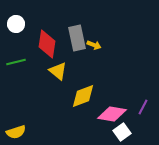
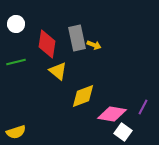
white square: moved 1 px right; rotated 18 degrees counterclockwise
